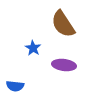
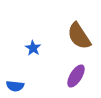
brown semicircle: moved 16 px right, 12 px down
purple ellipse: moved 12 px right, 11 px down; rotated 65 degrees counterclockwise
